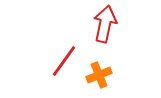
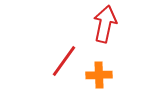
orange cross: rotated 20 degrees clockwise
